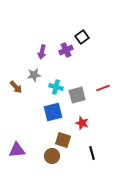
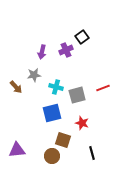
blue square: moved 1 px left, 1 px down
